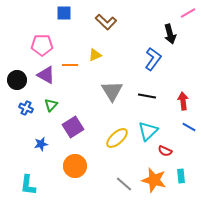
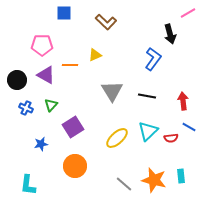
red semicircle: moved 6 px right, 13 px up; rotated 32 degrees counterclockwise
